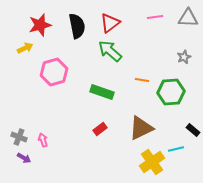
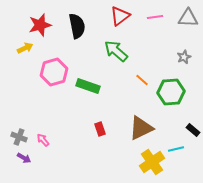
red triangle: moved 10 px right, 7 px up
green arrow: moved 6 px right
orange line: rotated 32 degrees clockwise
green rectangle: moved 14 px left, 6 px up
red rectangle: rotated 72 degrees counterclockwise
pink arrow: rotated 24 degrees counterclockwise
